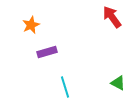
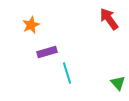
red arrow: moved 3 px left, 2 px down
green triangle: rotated 21 degrees clockwise
cyan line: moved 2 px right, 14 px up
